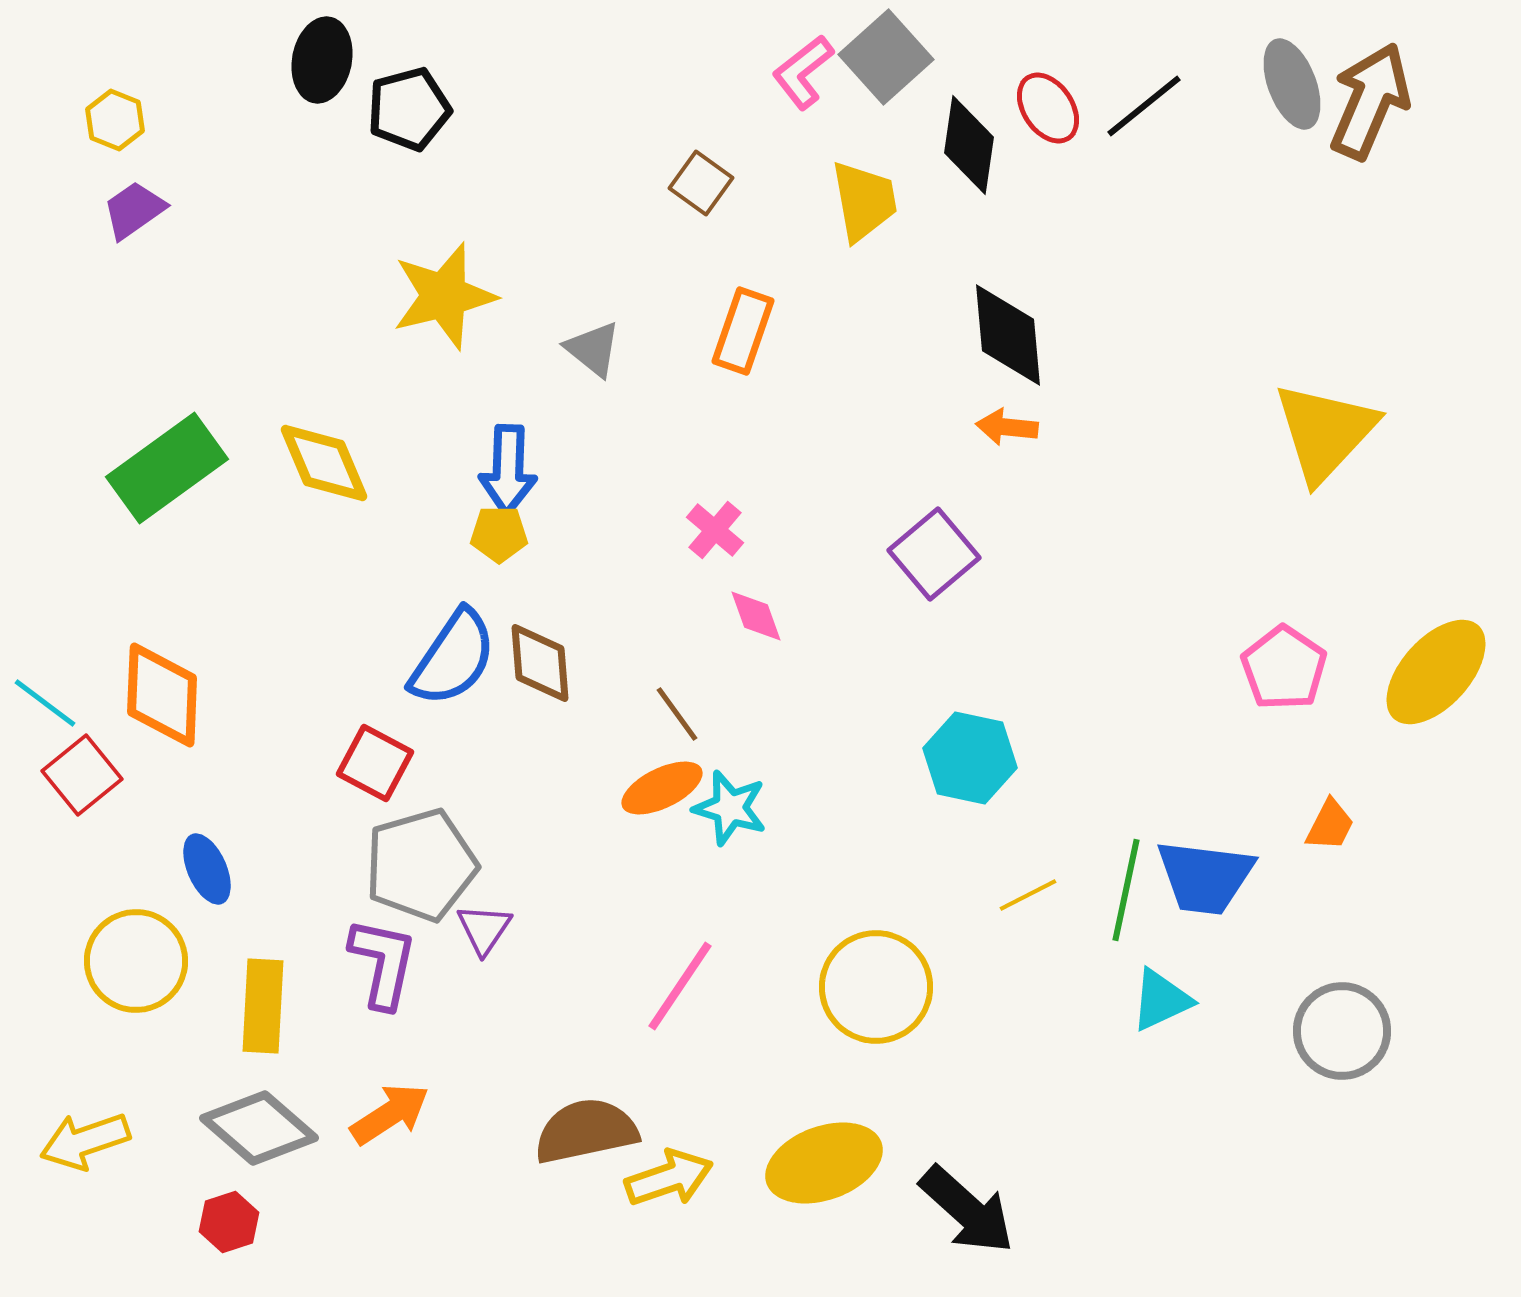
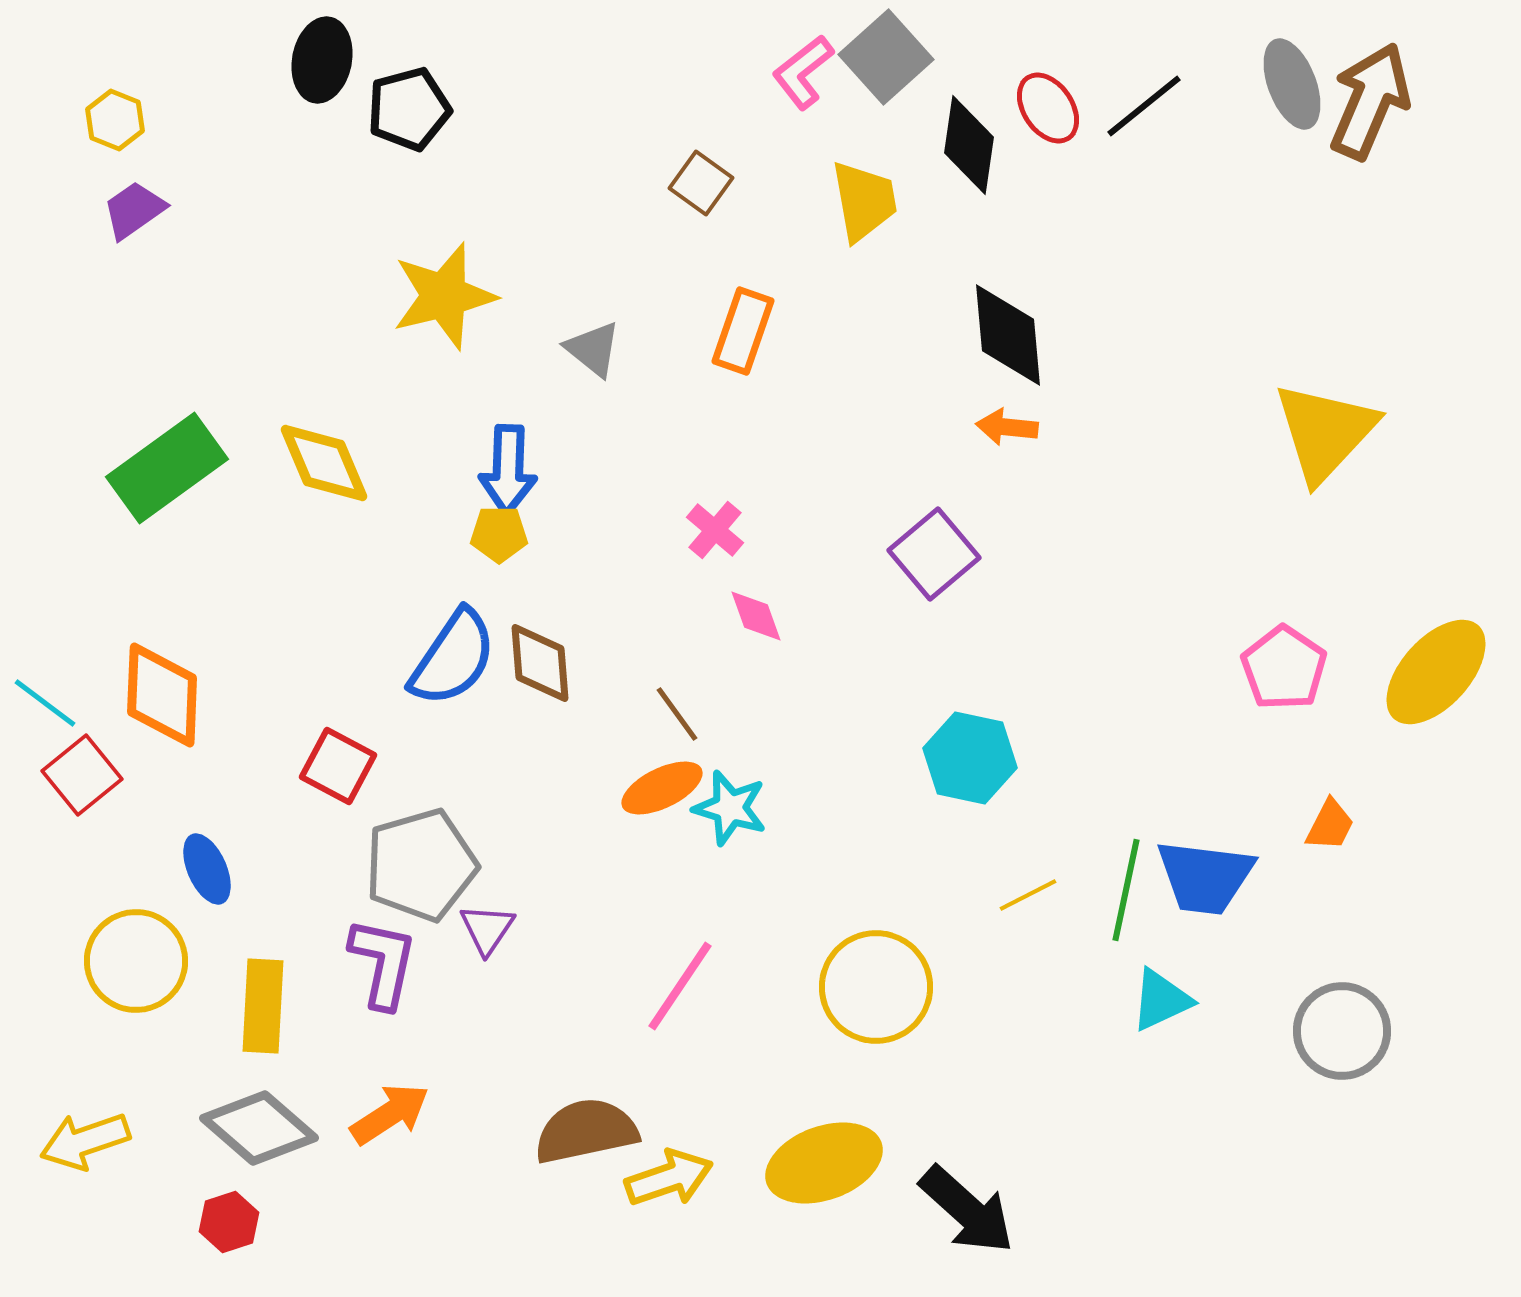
red square at (375, 763): moved 37 px left, 3 px down
purple triangle at (484, 929): moved 3 px right
